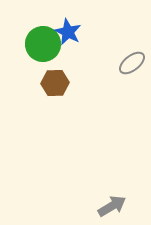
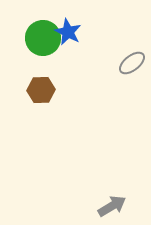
green circle: moved 6 px up
brown hexagon: moved 14 px left, 7 px down
